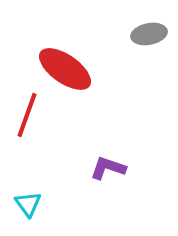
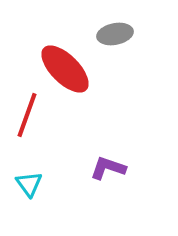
gray ellipse: moved 34 px left
red ellipse: rotated 10 degrees clockwise
cyan triangle: moved 1 px right, 20 px up
